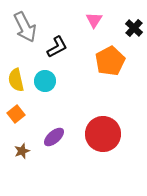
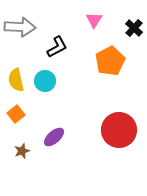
gray arrow: moved 5 px left; rotated 60 degrees counterclockwise
red circle: moved 16 px right, 4 px up
